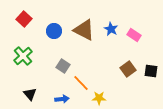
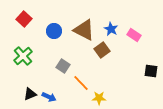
brown square: moved 26 px left, 19 px up
black triangle: rotated 48 degrees clockwise
blue arrow: moved 13 px left, 2 px up; rotated 32 degrees clockwise
